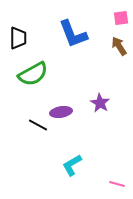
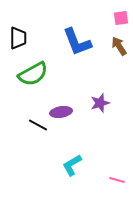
blue L-shape: moved 4 px right, 8 px down
purple star: rotated 24 degrees clockwise
pink line: moved 4 px up
